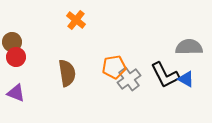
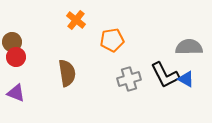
orange pentagon: moved 2 px left, 27 px up
gray cross: rotated 20 degrees clockwise
